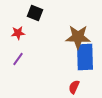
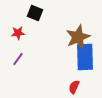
brown star: rotated 25 degrees counterclockwise
